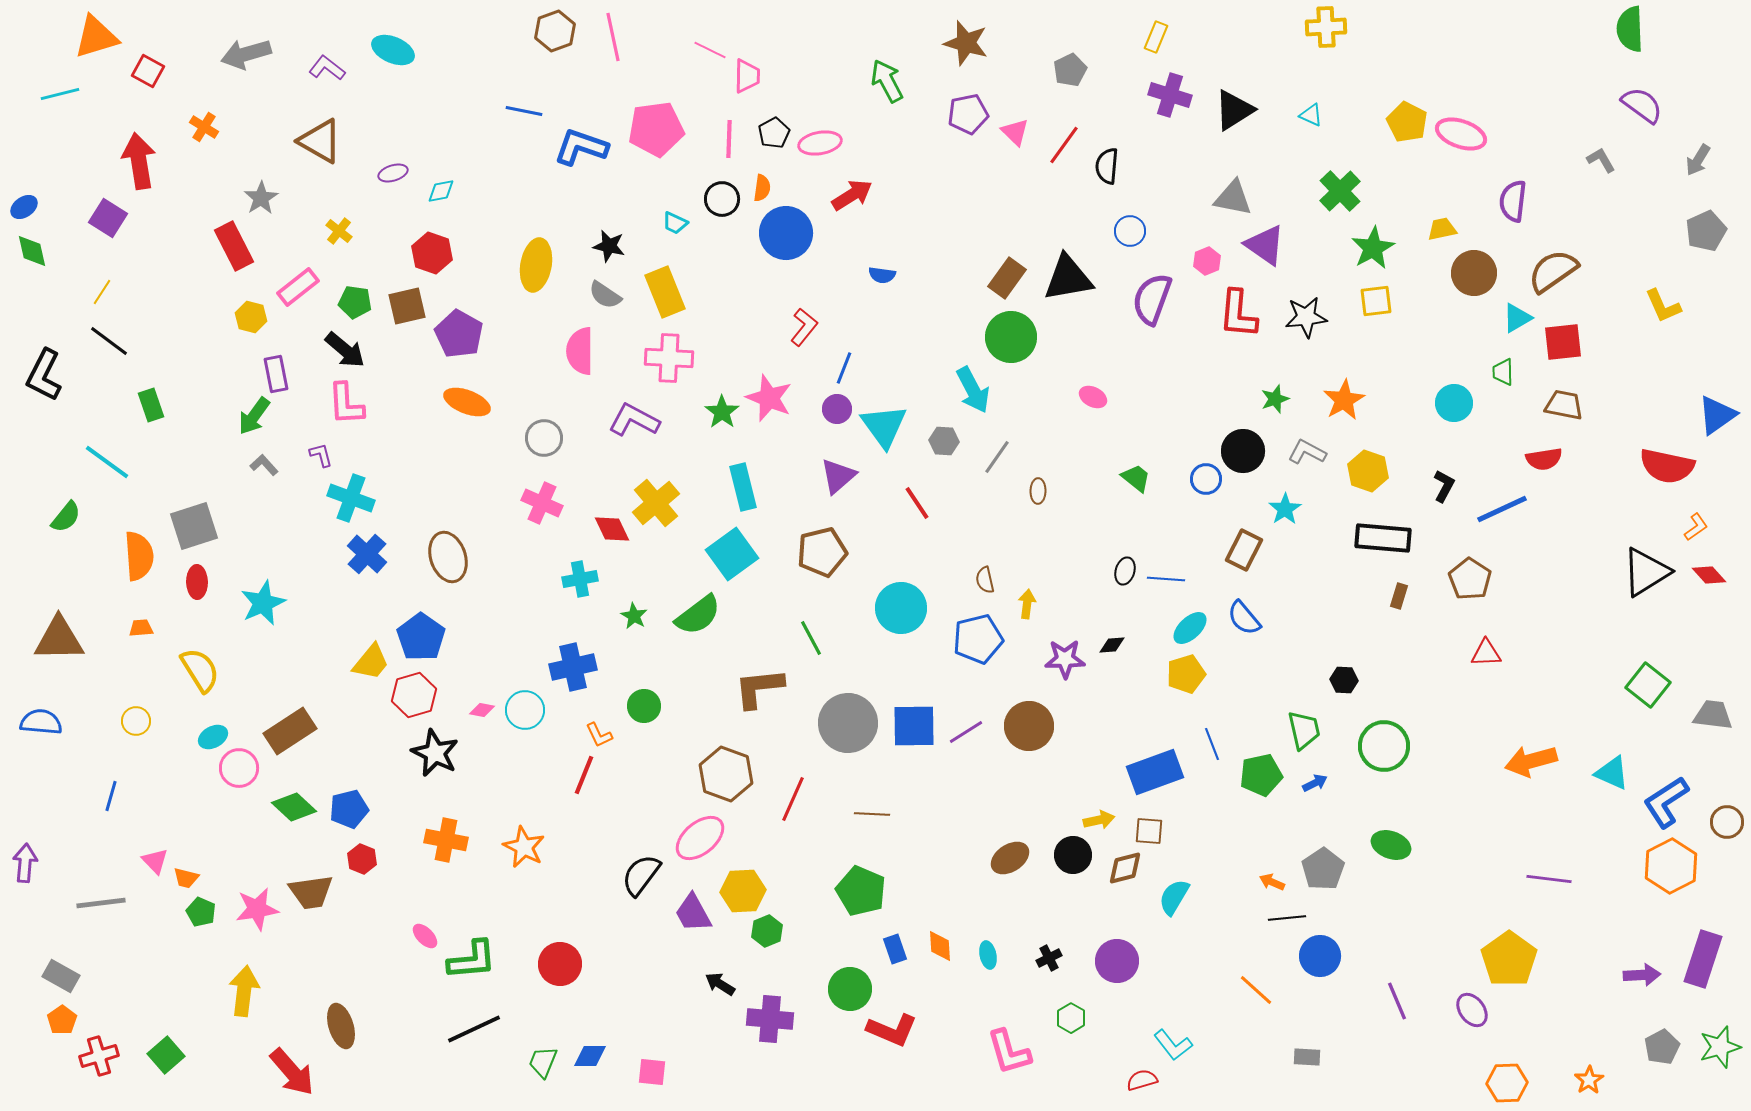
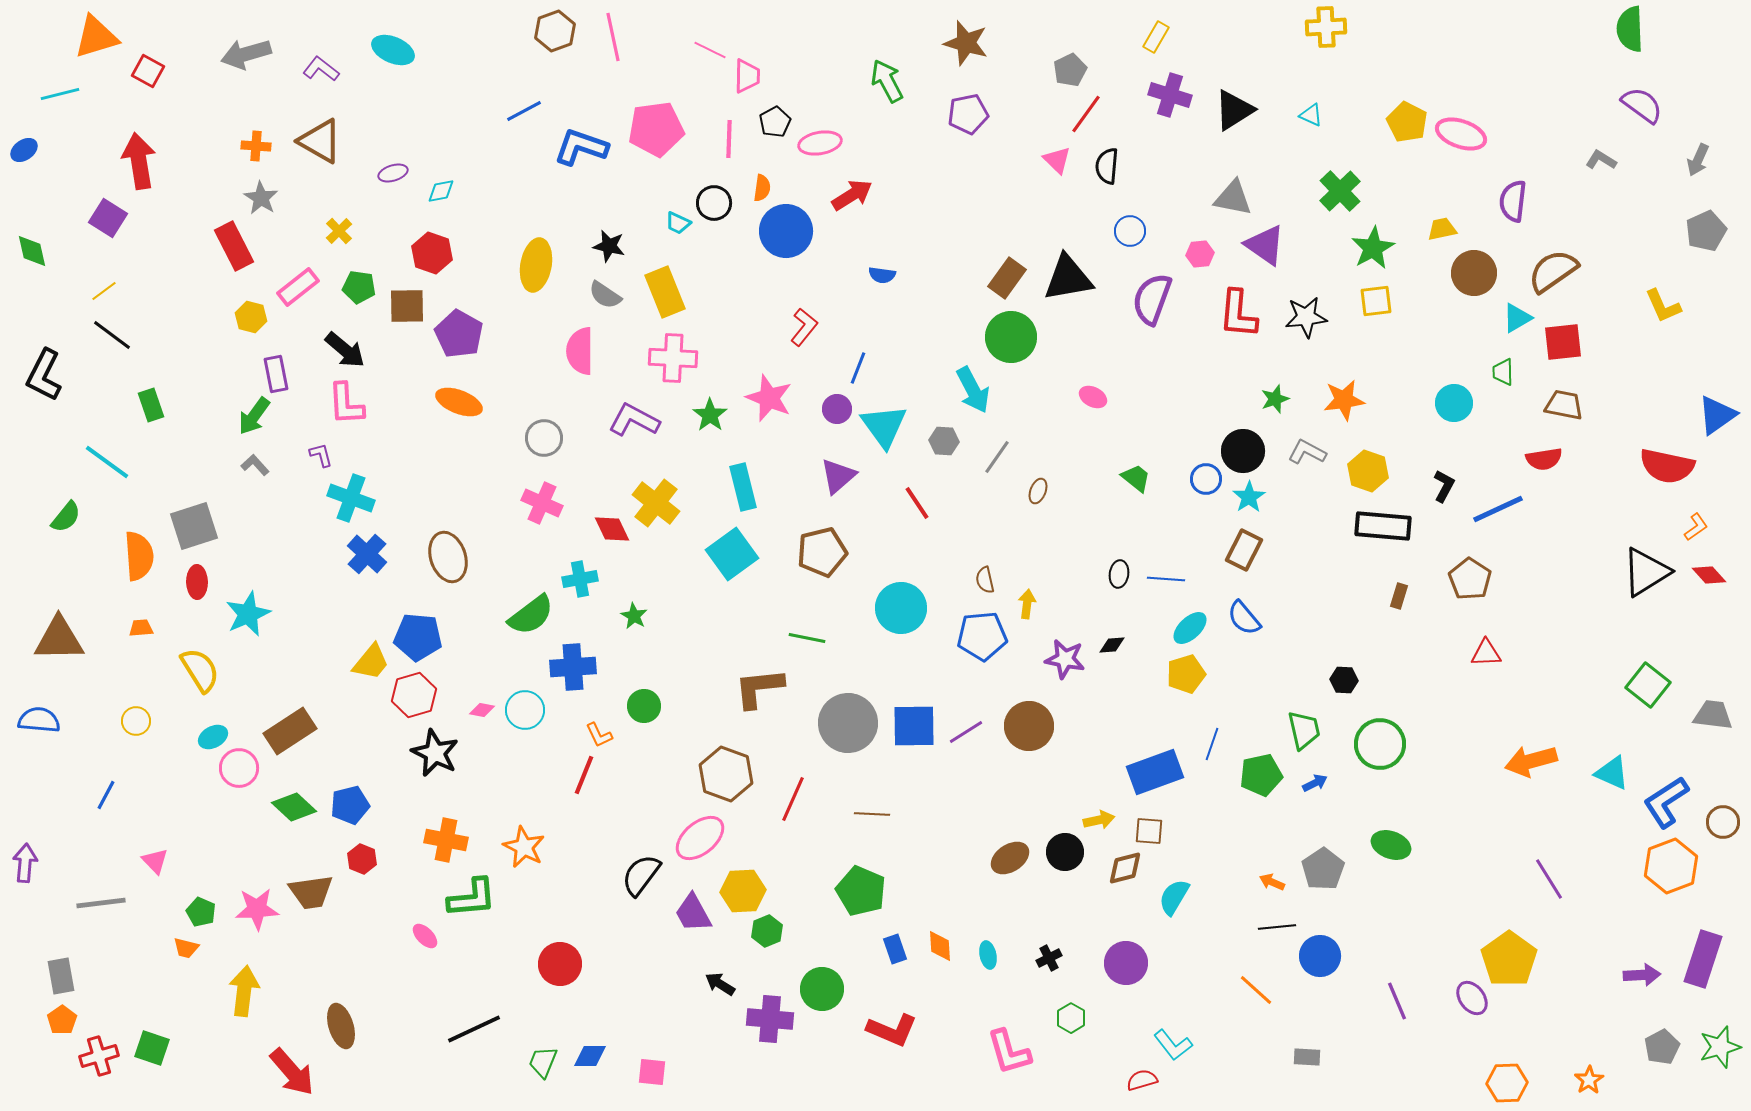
yellow rectangle at (1156, 37): rotated 8 degrees clockwise
purple L-shape at (327, 68): moved 6 px left, 1 px down
blue line at (524, 111): rotated 39 degrees counterclockwise
orange cross at (204, 127): moved 52 px right, 19 px down; rotated 28 degrees counterclockwise
pink triangle at (1015, 132): moved 42 px right, 28 px down
black pentagon at (774, 133): moved 1 px right, 11 px up
red line at (1064, 145): moved 22 px right, 31 px up
gray L-shape at (1601, 160): rotated 28 degrees counterclockwise
gray arrow at (1698, 160): rotated 8 degrees counterclockwise
gray star at (261, 198): rotated 8 degrees counterclockwise
black circle at (722, 199): moved 8 px left, 4 px down
blue ellipse at (24, 207): moved 57 px up
cyan trapezoid at (675, 223): moved 3 px right
yellow cross at (339, 231): rotated 8 degrees clockwise
blue circle at (786, 233): moved 2 px up
pink hexagon at (1207, 261): moved 7 px left, 7 px up; rotated 16 degrees clockwise
yellow line at (102, 292): moved 2 px right, 1 px up; rotated 20 degrees clockwise
green pentagon at (355, 302): moved 4 px right, 15 px up
brown square at (407, 306): rotated 12 degrees clockwise
black line at (109, 341): moved 3 px right, 6 px up
pink cross at (669, 358): moved 4 px right
blue line at (844, 368): moved 14 px right
orange star at (1344, 400): rotated 21 degrees clockwise
orange ellipse at (467, 402): moved 8 px left
green star at (722, 412): moved 12 px left, 3 px down
gray L-shape at (264, 465): moved 9 px left
brown ellipse at (1038, 491): rotated 20 degrees clockwise
yellow cross at (656, 503): rotated 12 degrees counterclockwise
cyan star at (1285, 509): moved 36 px left, 12 px up
blue line at (1502, 509): moved 4 px left
black rectangle at (1383, 538): moved 12 px up
black ellipse at (1125, 571): moved 6 px left, 3 px down; rotated 8 degrees counterclockwise
cyan star at (263, 603): moved 15 px left, 11 px down
green semicircle at (698, 615): moved 167 px left
blue pentagon at (421, 637): moved 3 px left; rotated 30 degrees counterclockwise
green line at (811, 638): moved 4 px left; rotated 51 degrees counterclockwise
blue pentagon at (978, 639): moved 4 px right, 3 px up; rotated 9 degrees clockwise
purple star at (1065, 659): rotated 12 degrees clockwise
blue cross at (573, 667): rotated 9 degrees clockwise
blue semicircle at (41, 722): moved 2 px left, 2 px up
blue line at (1212, 744): rotated 40 degrees clockwise
green circle at (1384, 746): moved 4 px left, 2 px up
blue line at (111, 796): moved 5 px left, 1 px up; rotated 12 degrees clockwise
blue pentagon at (349, 809): moved 1 px right, 4 px up
brown circle at (1727, 822): moved 4 px left
black circle at (1073, 855): moved 8 px left, 3 px up
orange hexagon at (1671, 866): rotated 6 degrees clockwise
orange trapezoid at (186, 878): moved 70 px down
purple line at (1549, 879): rotated 51 degrees clockwise
pink star at (257, 909): rotated 6 degrees clockwise
black line at (1287, 918): moved 10 px left, 9 px down
green L-shape at (472, 960): moved 62 px up
purple circle at (1117, 961): moved 9 px right, 2 px down
gray rectangle at (61, 976): rotated 51 degrees clockwise
green circle at (850, 989): moved 28 px left
purple ellipse at (1472, 1010): moved 12 px up
green square at (166, 1055): moved 14 px left, 7 px up; rotated 30 degrees counterclockwise
